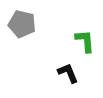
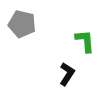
black L-shape: moved 1 px left, 1 px down; rotated 55 degrees clockwise
